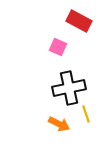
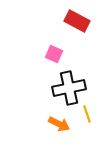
red rectangle: moved 2 px left
pink square: moved 4 px left, 7 px down
yellow line: moved 1 px right
